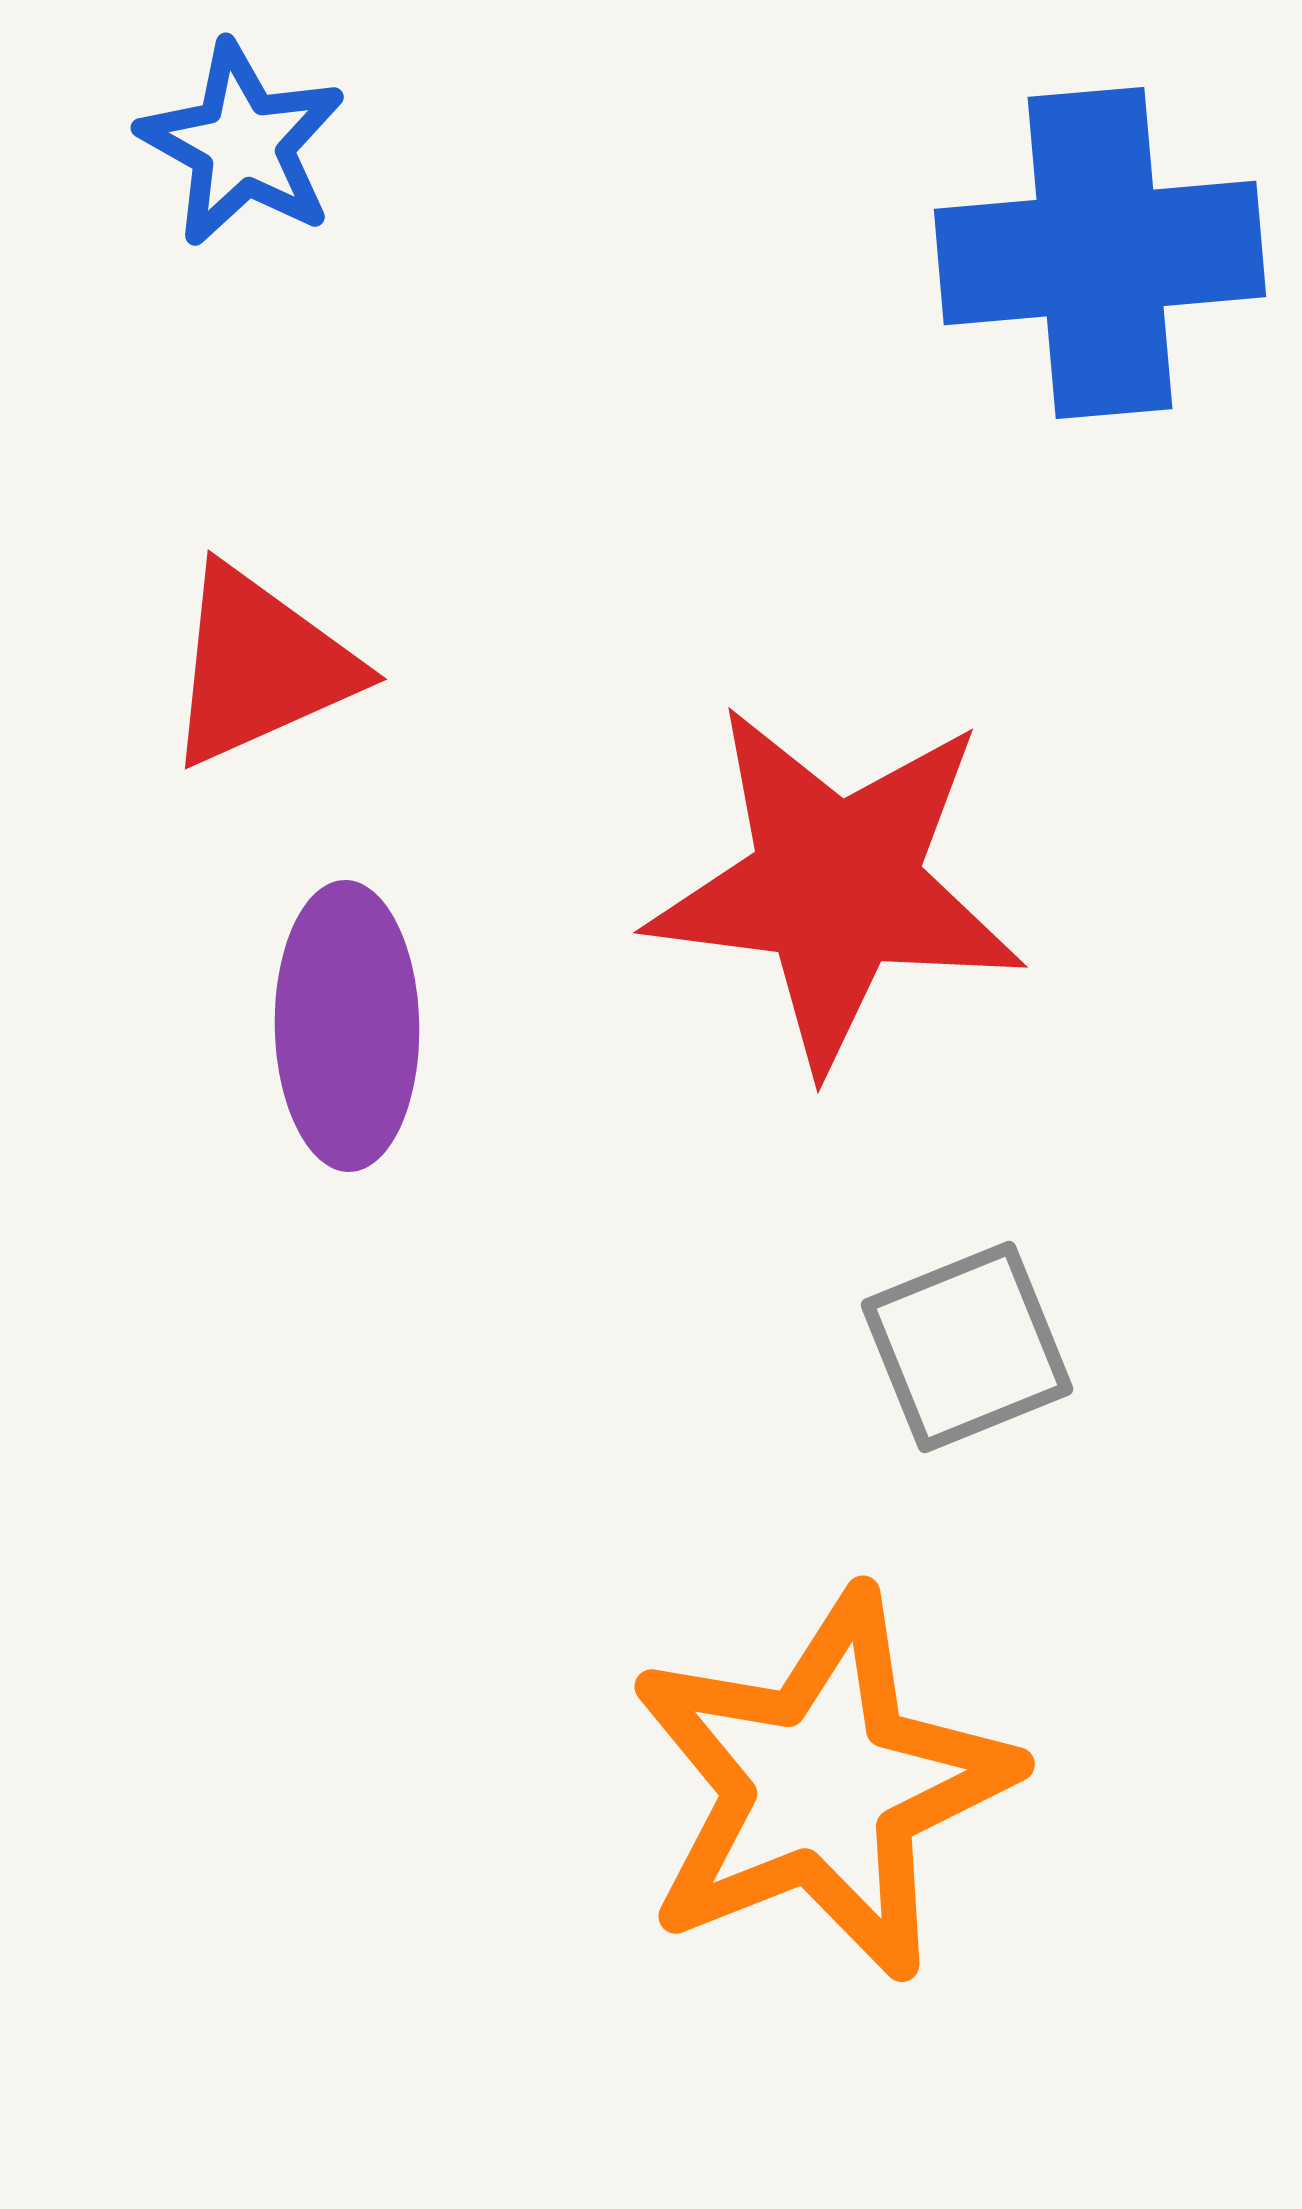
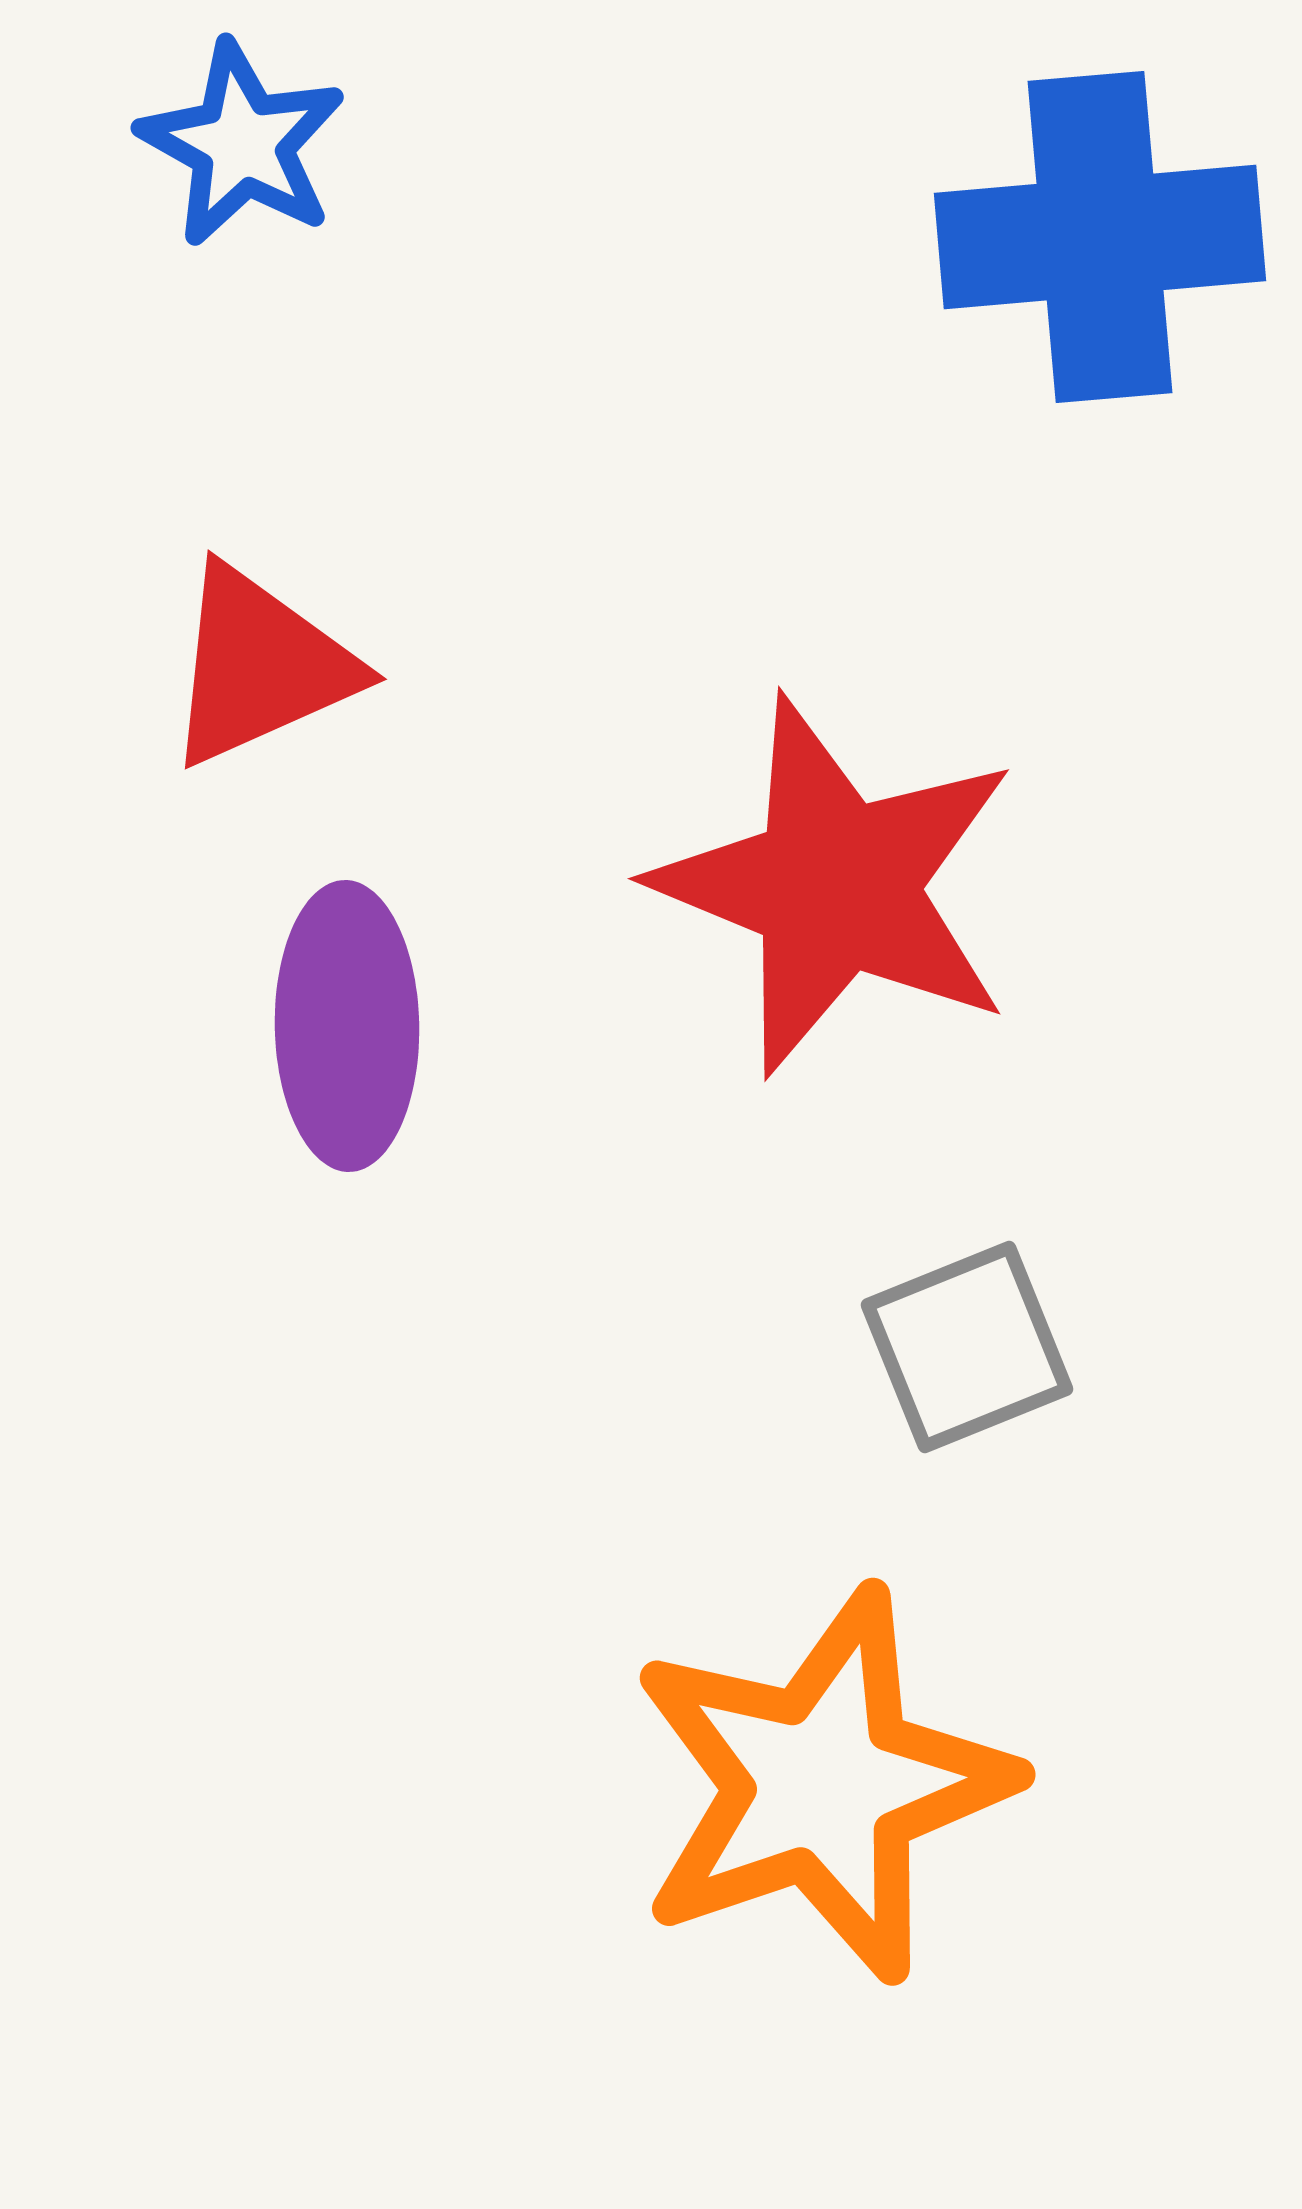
blue cross: moved 16 px up
red star: rotated 15 degrees clockwise
orange star: rotated 3 degrees clockwise
